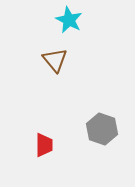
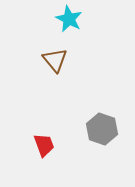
cyan star: moved 1 px up
red trapezoid: rotated 20 degrees counterclockwise
